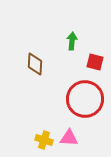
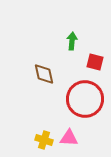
brown diamond: moved 9 px right, 10 px down; rotated 15 degrees counterclockwise
